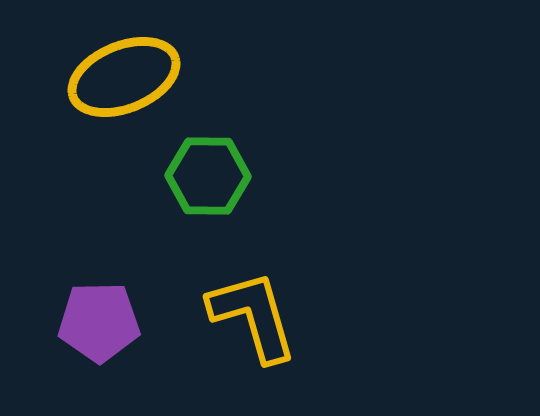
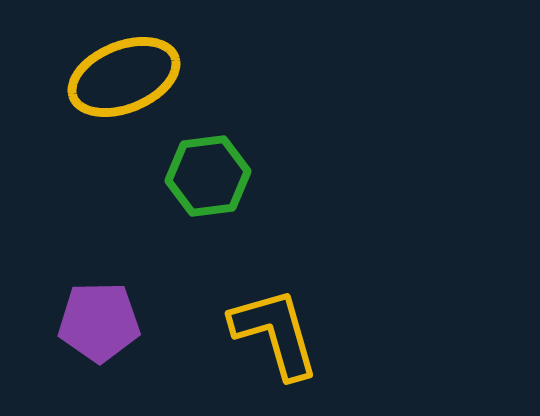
green hexagon: rotated 8 degrees counterclockwise
yellow L-shape: moved 22 px right, 17 px down
